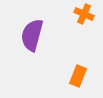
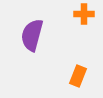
orange cross: rotated 24 degrees counterclockwise
